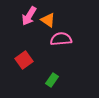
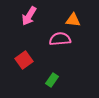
orange triangle: moved 25 px right; rotated 28 degrees counterclockwise
pink semicircle: moved 1 px left
